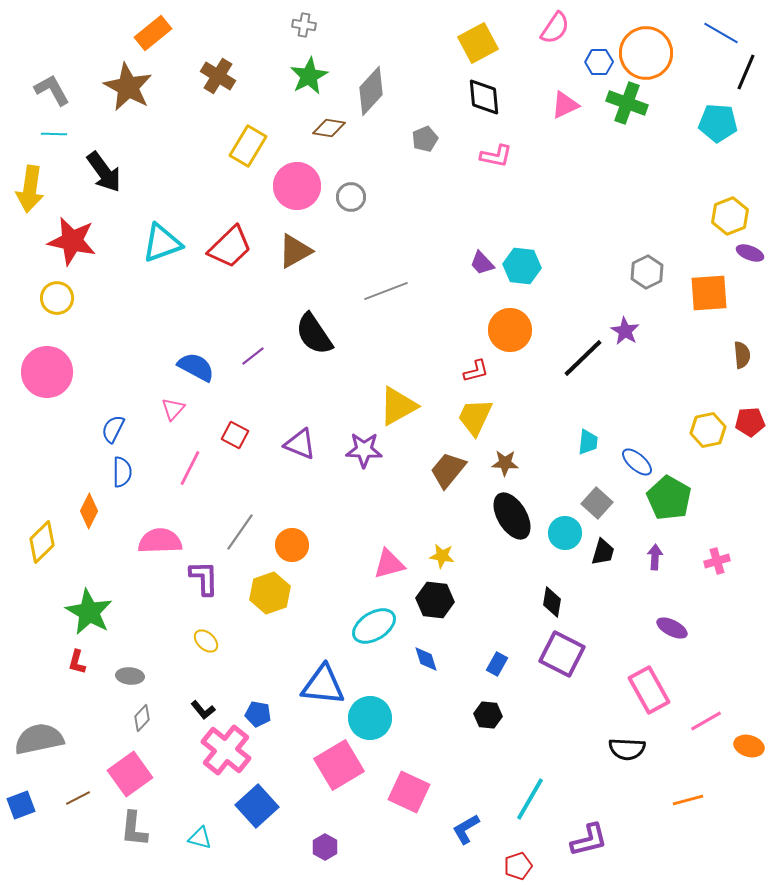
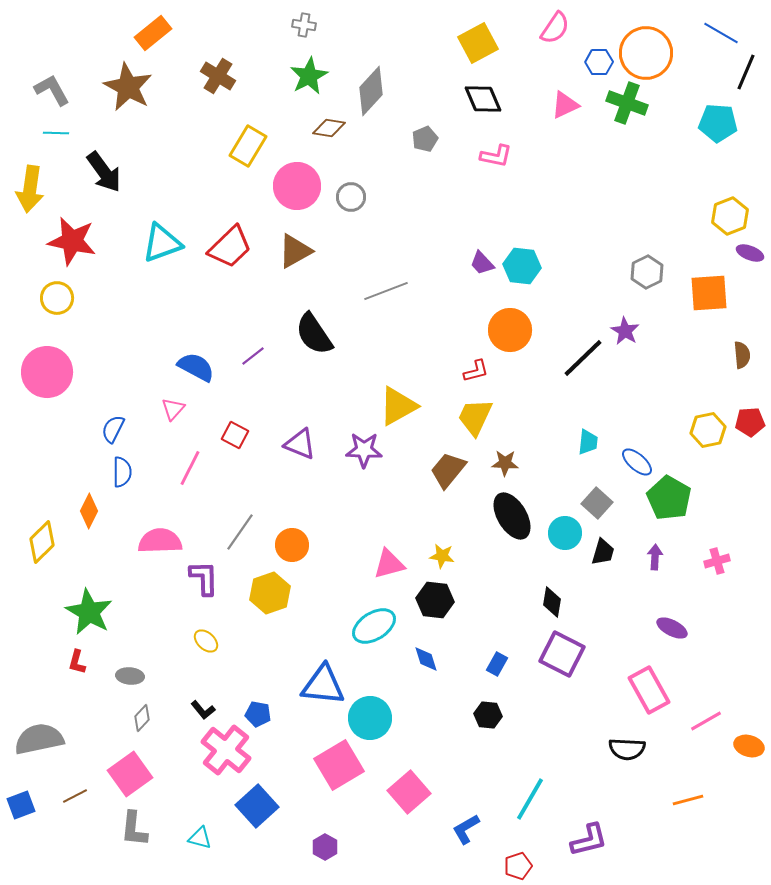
black diamond at (484, 97): moved 1 px left, 2 px down; rotated 18 degrees counterclockwise
cyan line at (54, 134): moved 2 px right, 1 px up
pink square at (409, 792): rotated 24 degrees clockwise
brown line at (78, 798): moved 3 px left, 2 px up
